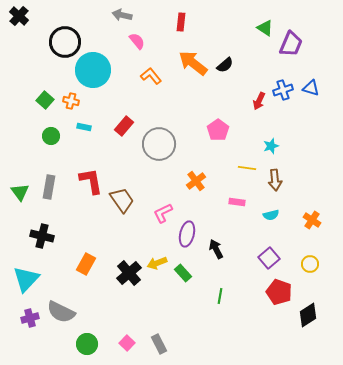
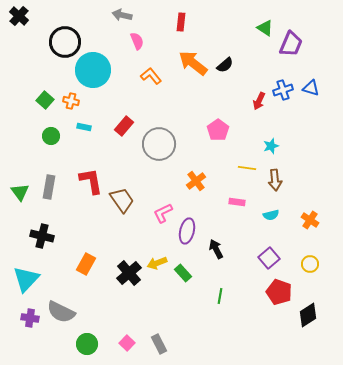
pink semicircle at (137, 41): rotated 18 degrees clockwise
orange cross at (312, 220): moved 2 px left
purple ellipse at (187, 234): moved 3 px up
purple cross at (30, 318): rotated 24 degrees clockwise
